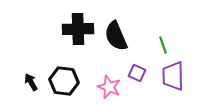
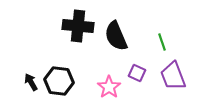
black cross: moved 3 px up; rotated 8 degrees clockwise
green line: moved 1 px left, 3 px up
purple trapezoid: rotated 20 degrees counterclockwise
black hexagon: moved 5 px left
pink star: rotated 15 degrees clockwise
